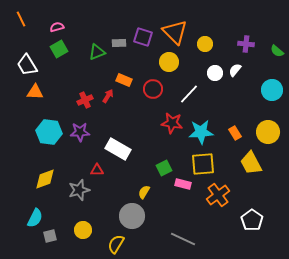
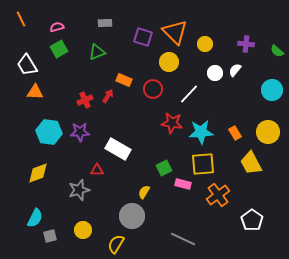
gray rectangle at (119, 43): moved 14 px left, 20 px up
yellow diamond at (45, 179): moved 7 px left, 6 px up
